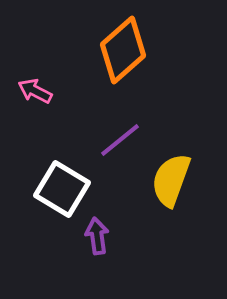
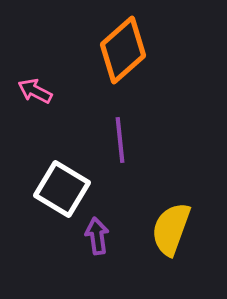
purple line: rotated 57 degrees counterclockwise
yellow semicircle: moved 49 px down
